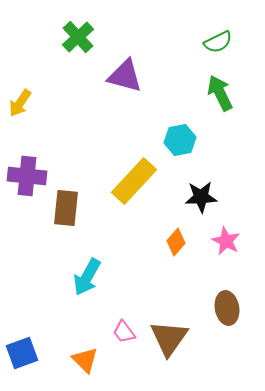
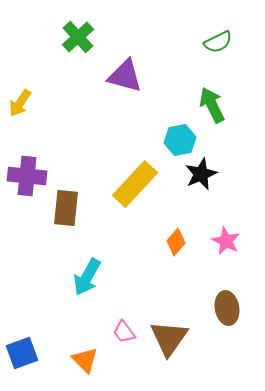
green arrow: moved 8 px left, 12 px down
yellow rectangle: moved 1 px right, 3 px down
black star: moved 23 px up; rotated 20 degrees counterclockwise
